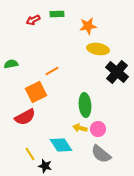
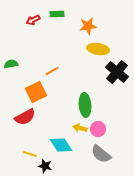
yellow line: rotated 40 degrees counterclockwise
